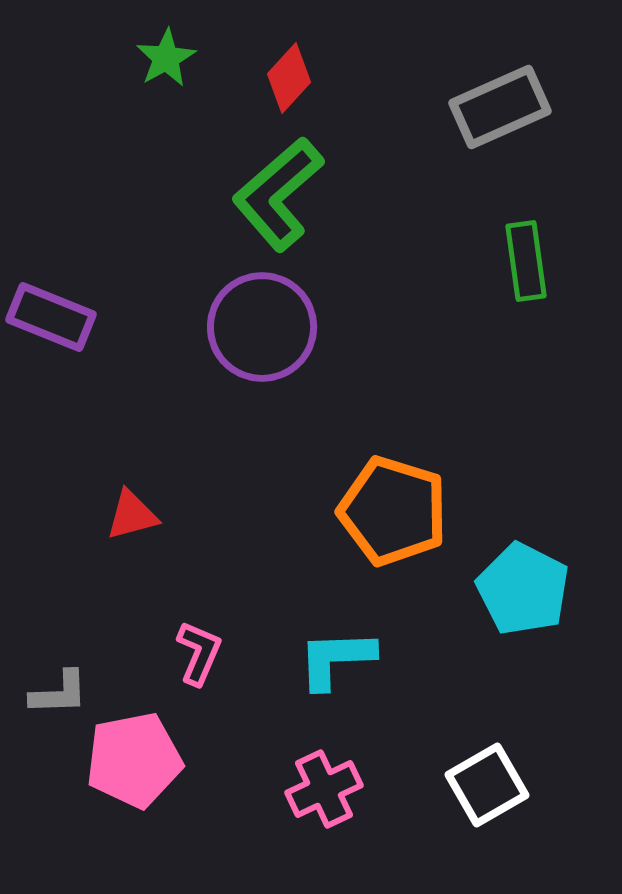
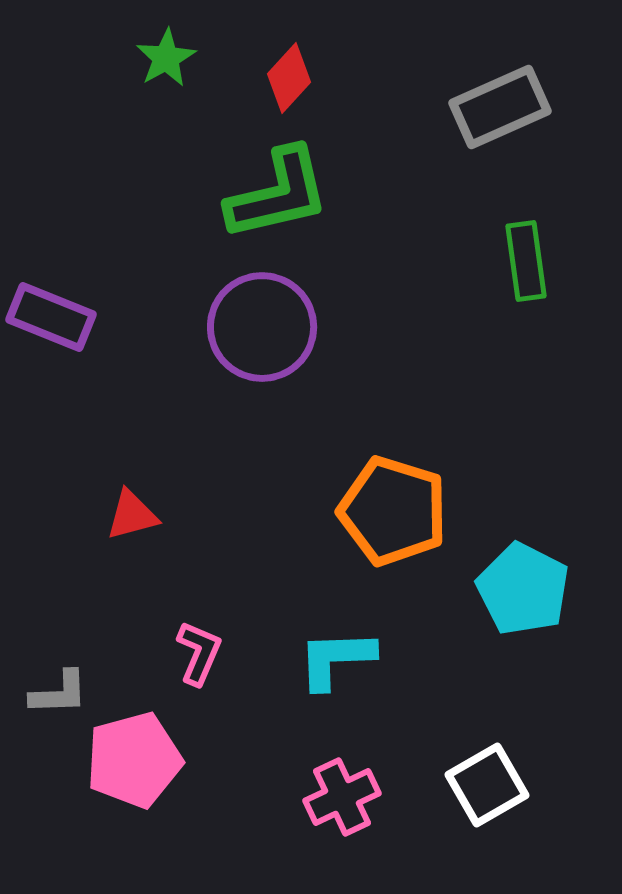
green L-shape: rotated 152 degrees counterclockwise
pink pentagon: rotated 4 degrees counterclockwise
pink cross: moved 18 px right, 8 px down
